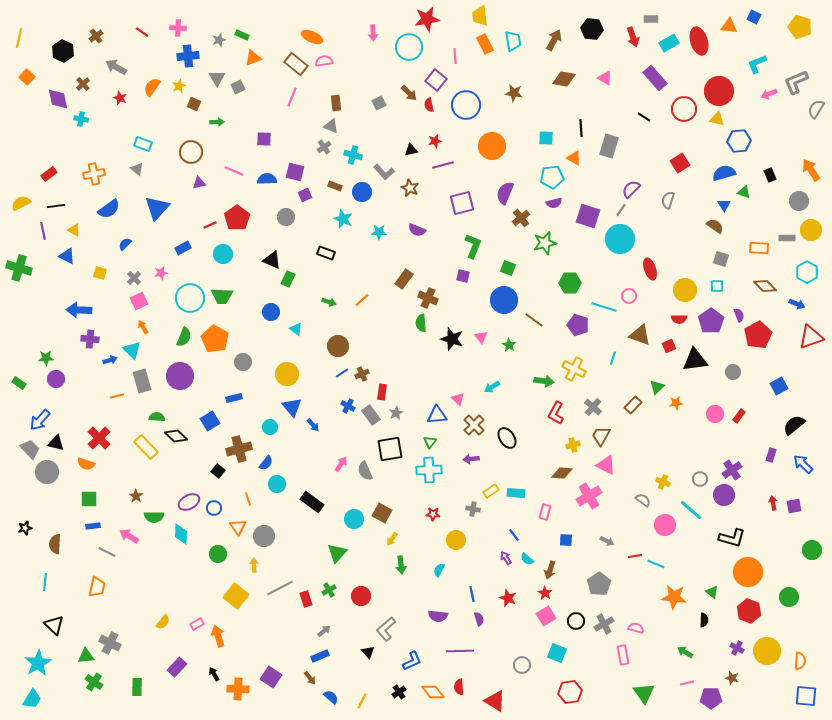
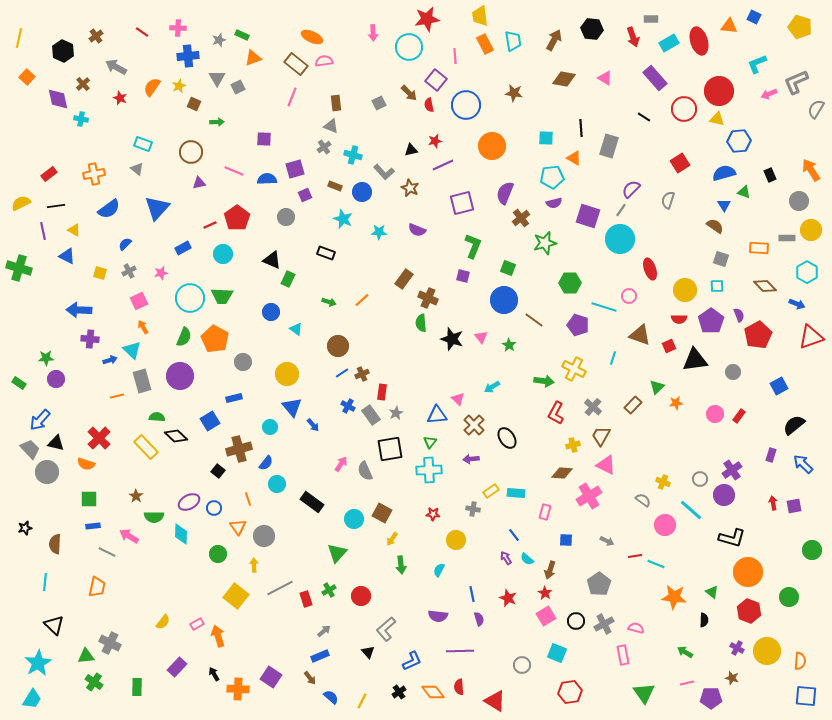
purple line at (443, 165): rotated 10 degrees counterclockwise
purple square at (295, 172): moved 3 px up; rotated 30 degrees counterclockwise
gray cross at (134, 278): moved 5 px left, 7 px up; rotated 16 degrees clockwise
